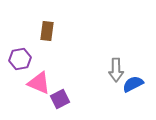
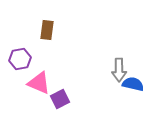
brown rectangle: moved 1 px up
gray arrow: moved 3 px right
blue semicircle: rotated 40 degrees clockwise
